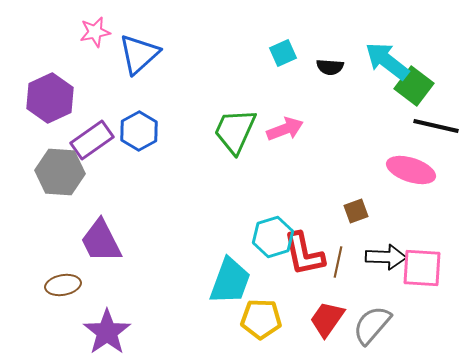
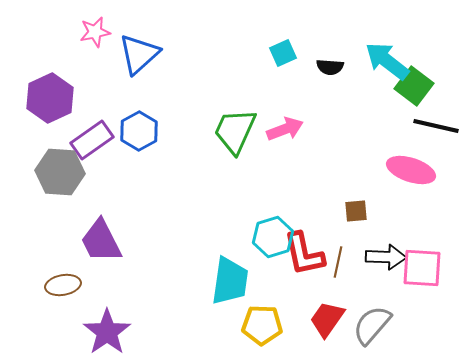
brown square: rotated 15 degrees clockwise
cyan trapezoid: rotated 12 degrees counterclockwise
yellow pentagon: moved 1 px right, 6 px down
